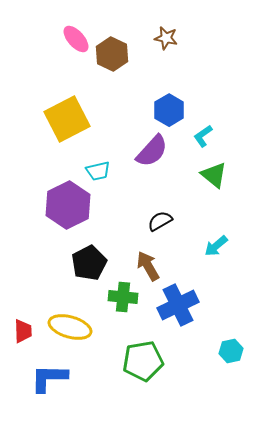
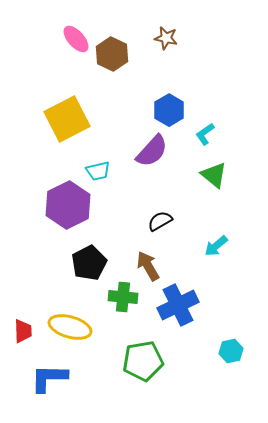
cyan L-shape: moved 2 px right, 2 px up
